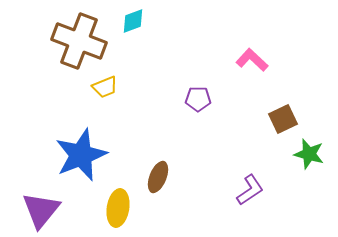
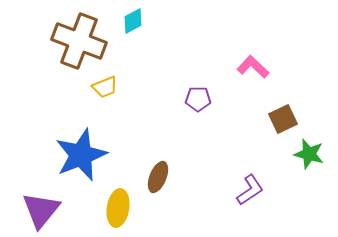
cyan diamond: rotated 8 degrees counterclockwise
pink L-shape: moved 1 px right, 7 px down
